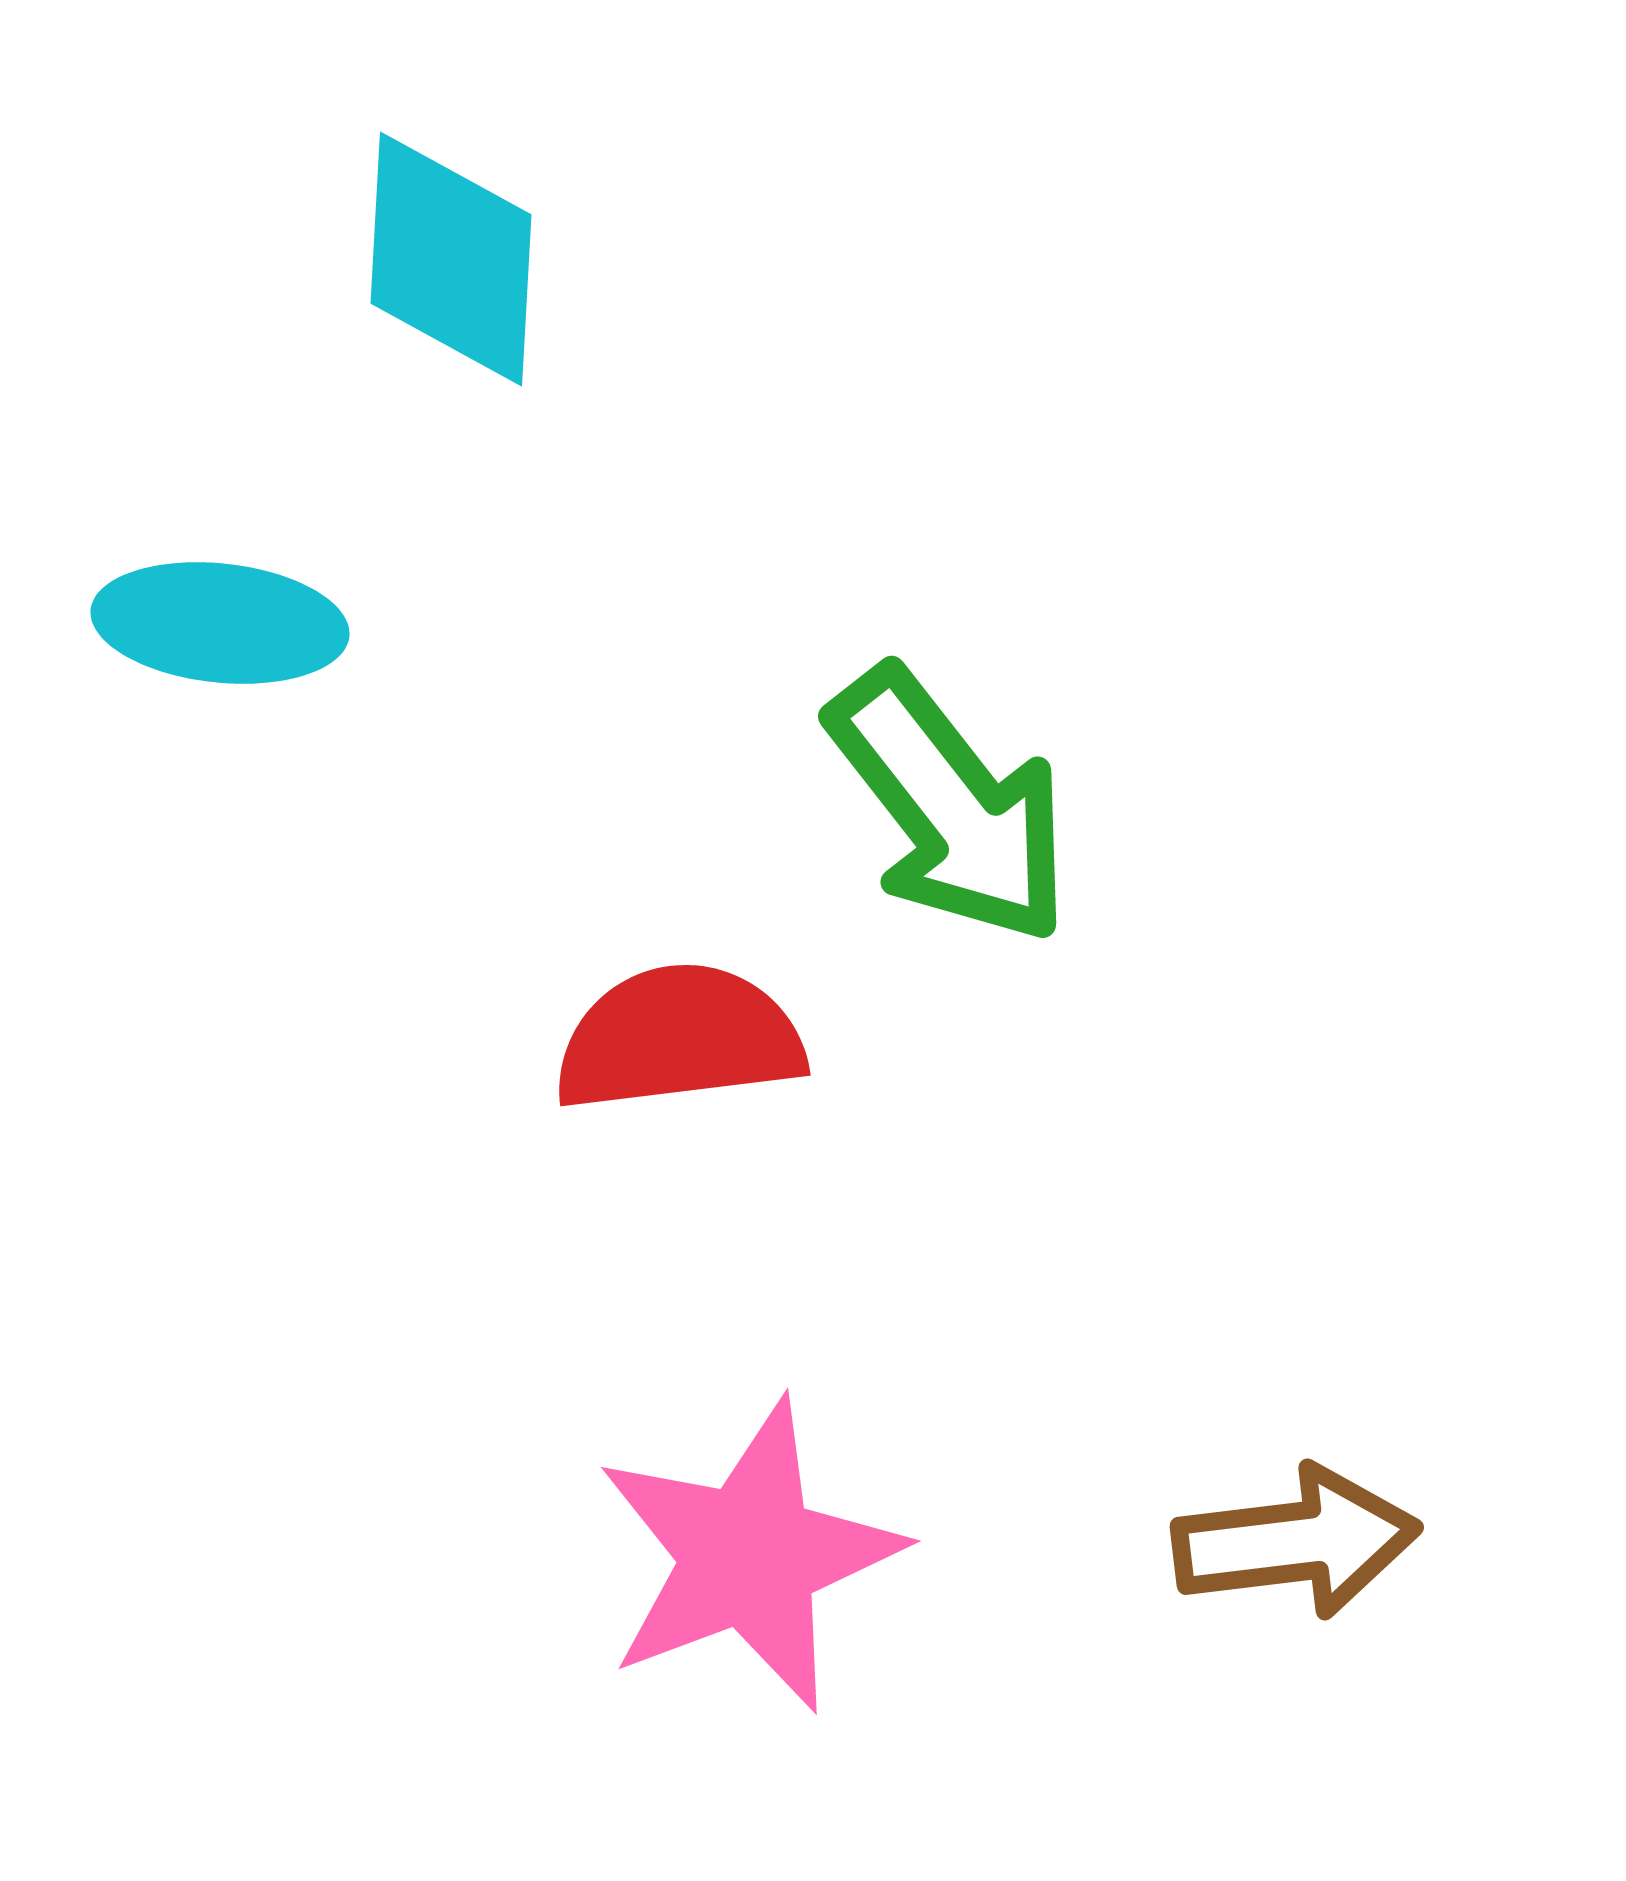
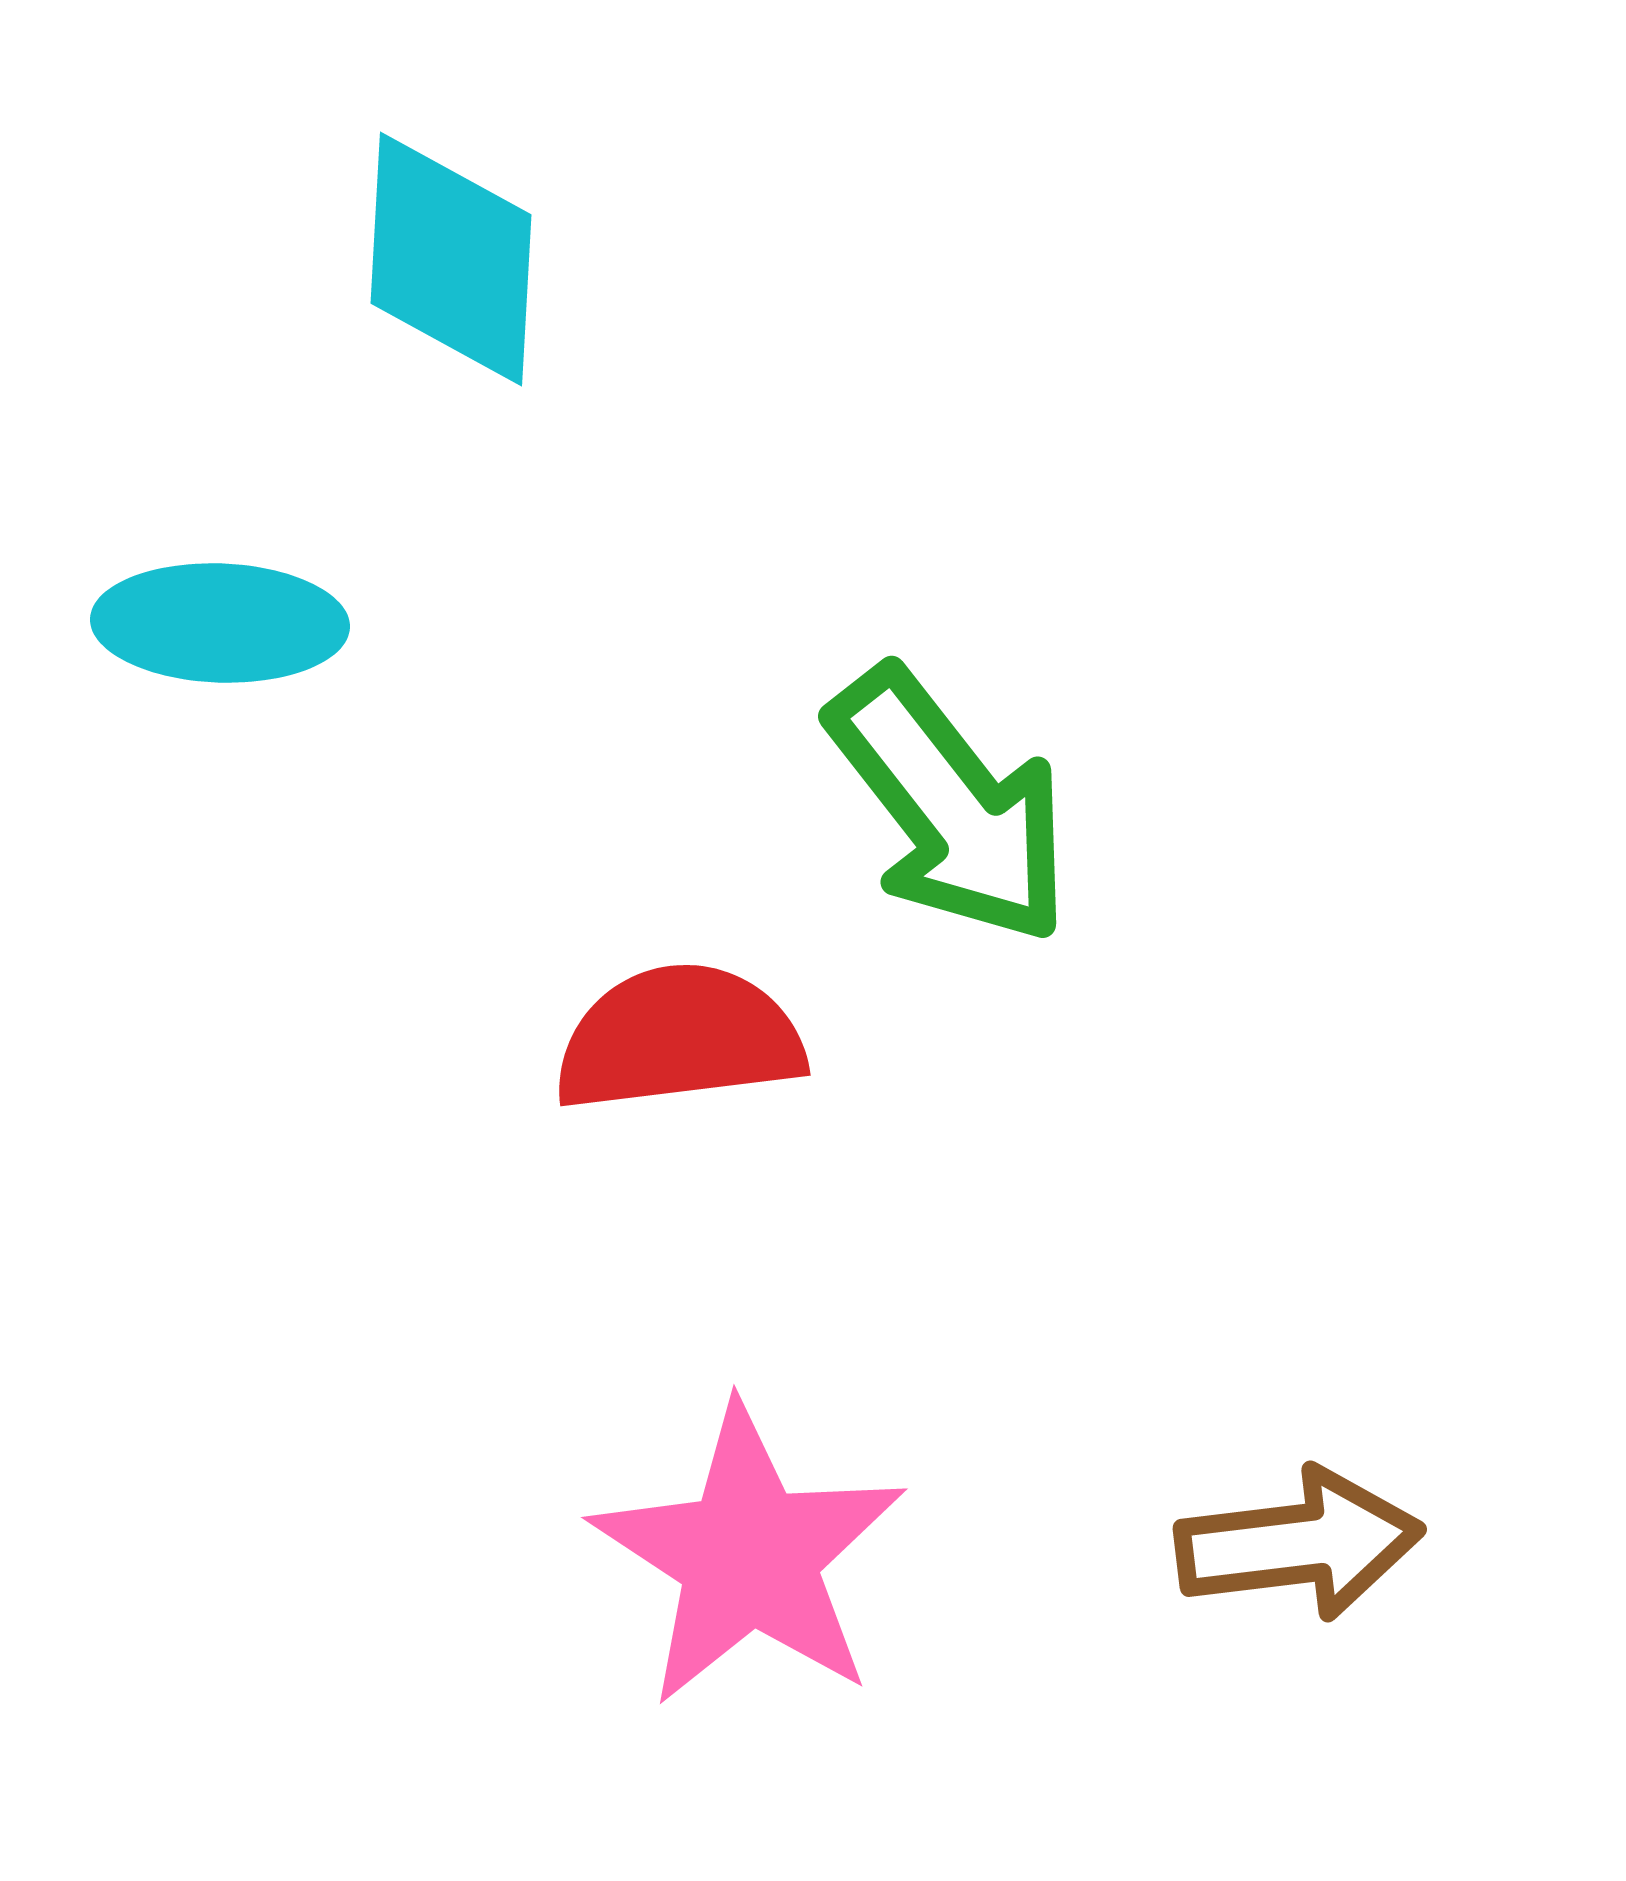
cyan ellipse: rotated 4 degrees counterclockwise
brown arrow: moved 3 px right, 2 px down
pink star: rotated 18 degrees counterclockwise
